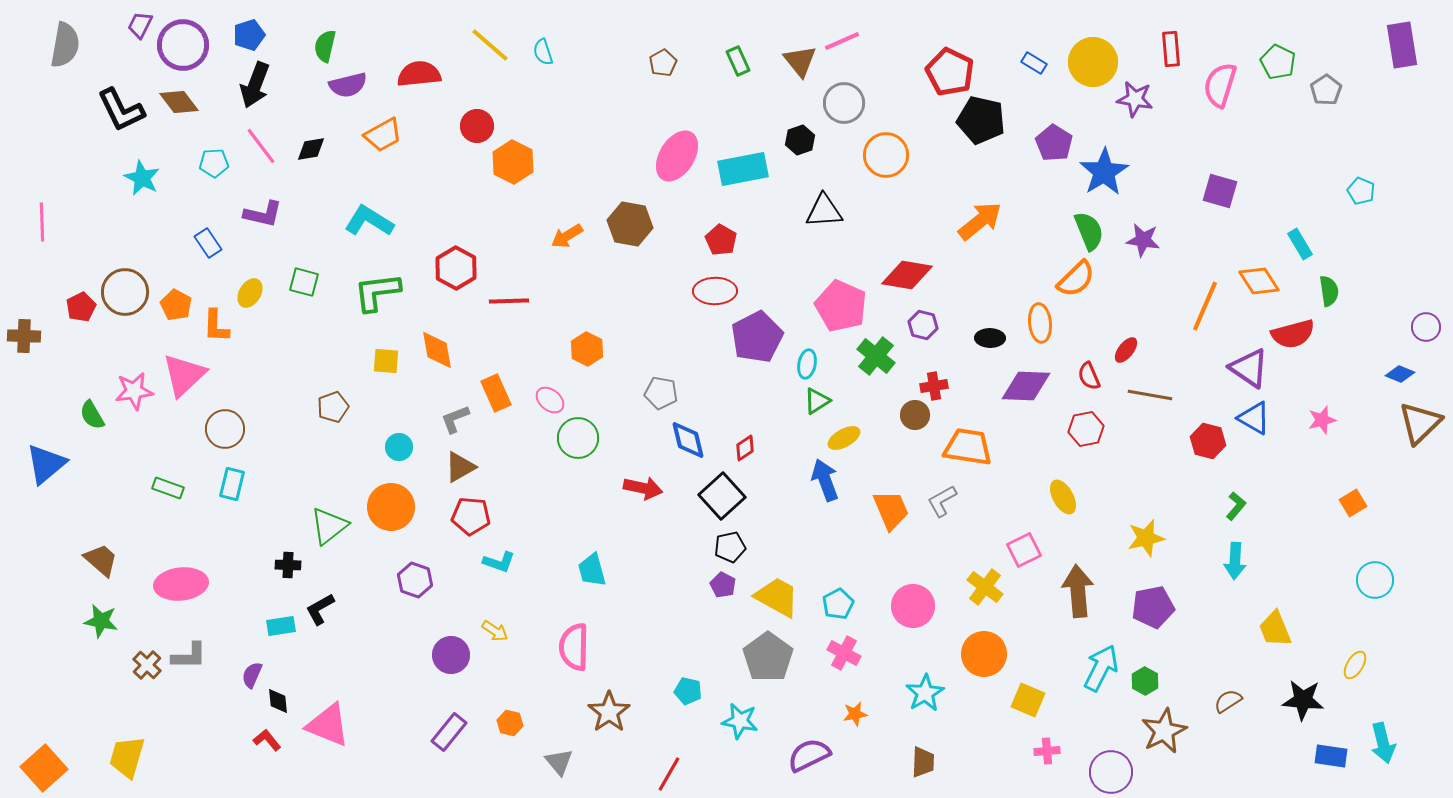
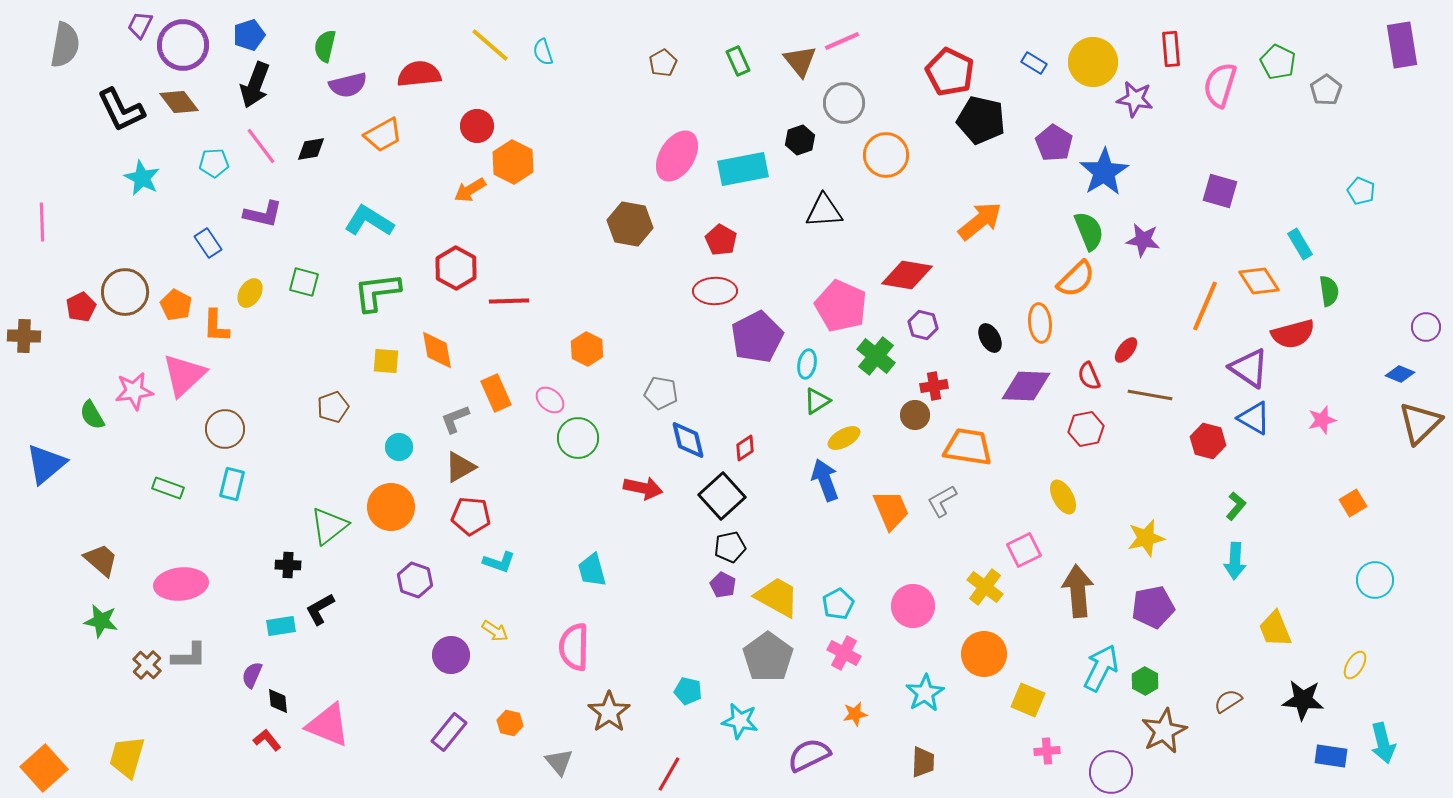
orange arrow at (567, 236): moved 97 px left, 46 px up
black ellipse at (990, 338): rotated 60 degrees clockwise
